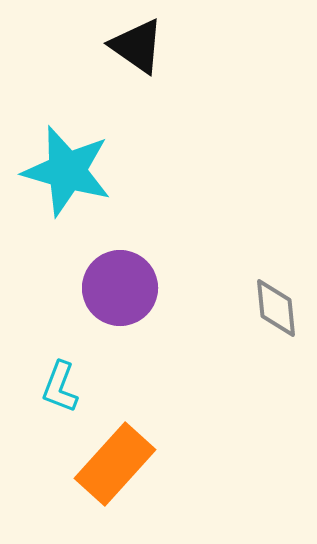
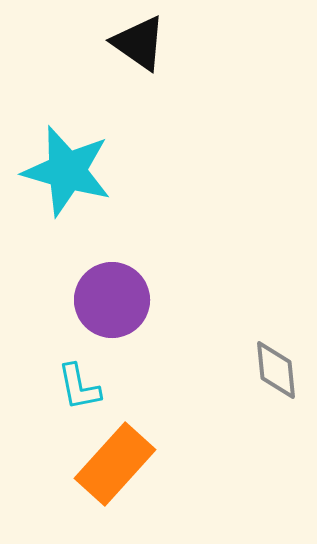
black triangle: moved 2 px right, 3 px up
purple circle: moved 8 px left, 12 px down
gray diamond: moved 62 px down
cyan L-shape: moved 19 px right; rotated 32 degrees counterclockwise
